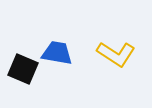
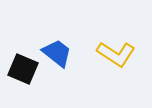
blue trapezoid: rotated 28 degrees clockwise
